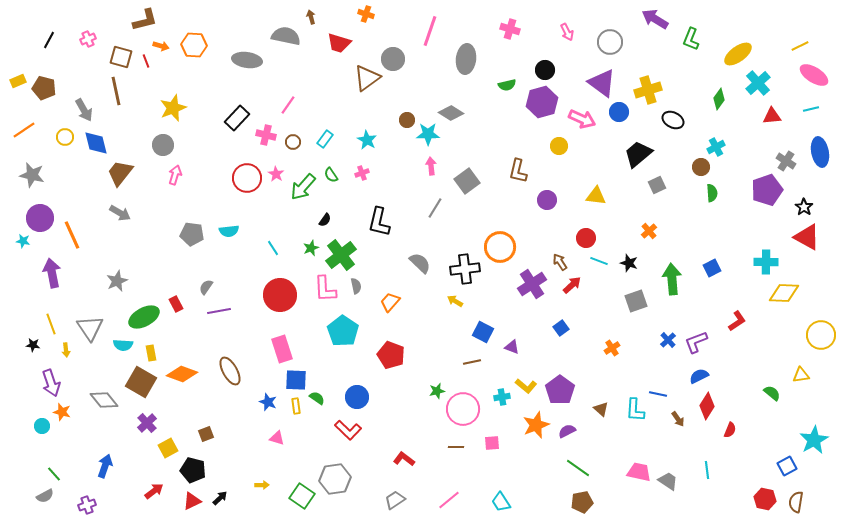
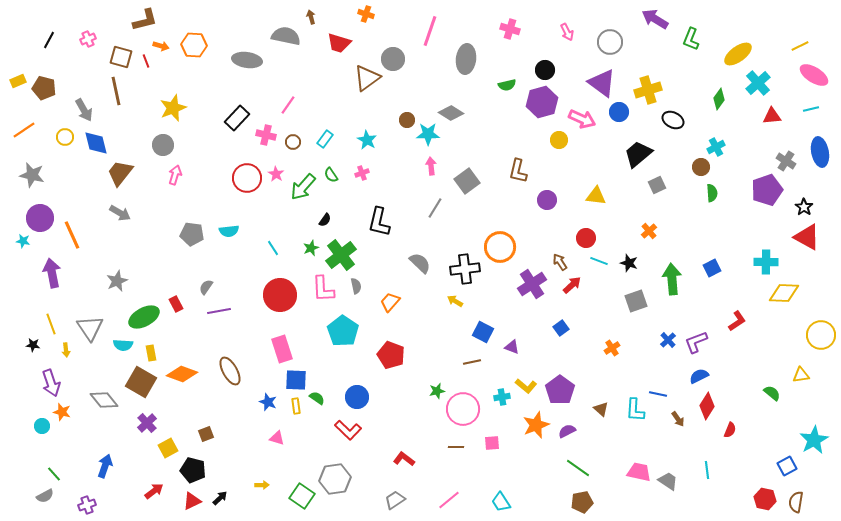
yellow circle at (559, 146): moved 6 px up
pink L-shape at (325, 289): moved 2 px left
